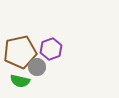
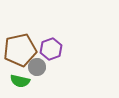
brown pentagon: moved 2 px up
